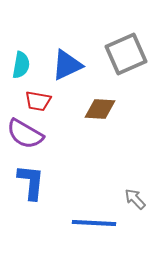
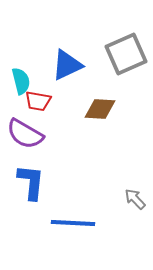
cyan semicircle: moved 16 px down; rotated 24 degrees counterclockwise
blue line: moved 21 px left
